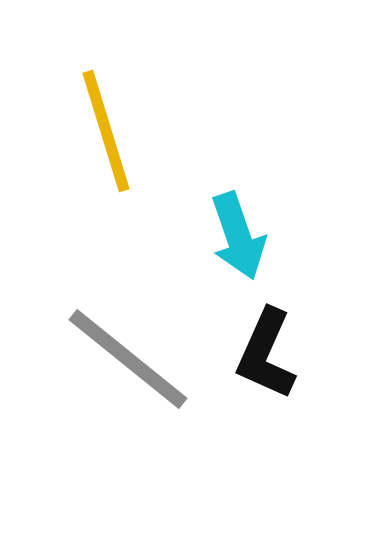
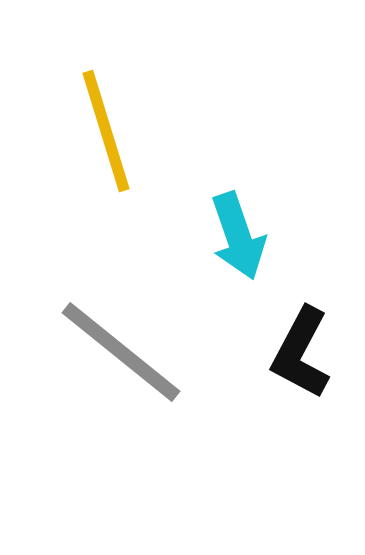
black L-shape: moved 35 px right, 1 px up; rotated 4 degrees clockwise
gray line: moved 7 px left, 7 px up
